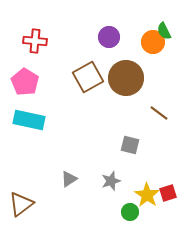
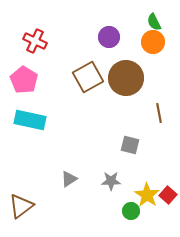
green semicircle: moved 10 px left, 9 px up
red cross: rotated 20 degrees clockwise
pink pentagon: moved 1 px left, 2 px up
brown line: rotated 42 degrees clockwise
cyan rectangle: moved 1 px right
gray star: rotated 18 degrees clockwise
red square: moved 2 px down; rotated 30 degrees counterclockwise
brown triangle: moved 2 px down
green circle: moved 1 px right, 1 px up
